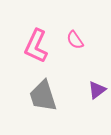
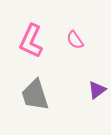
pink L-shape: moved 5 px left, 5 px up
gray trapezoid: moved 8 px left, 1 px up
